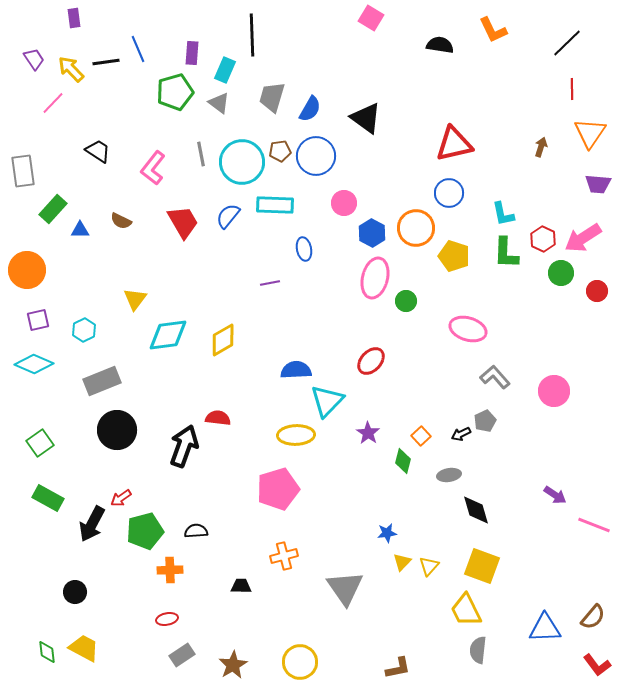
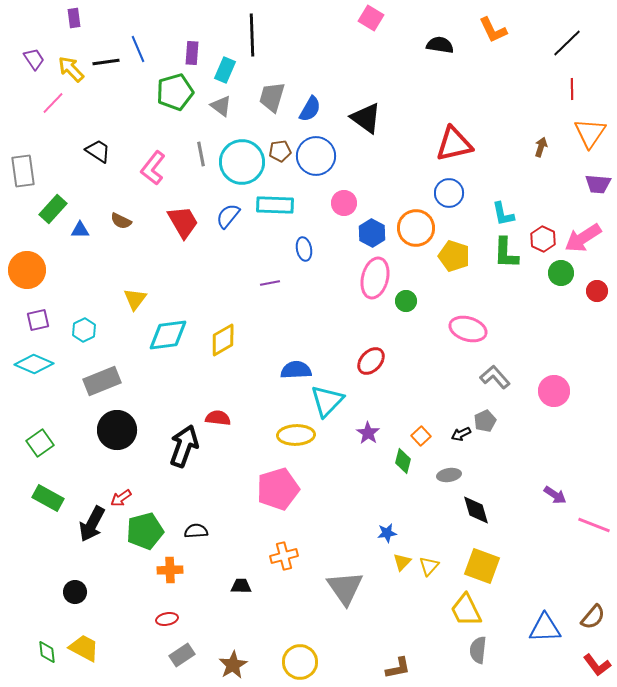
gray triangle at (219, 103): moved 2 px right, 3 px down
